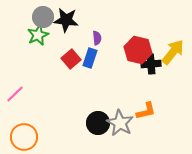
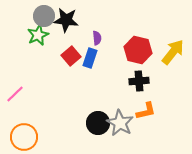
gray circle: moved 1 px right, 1 px up
red square: moved 3 px up
black cross: moved 12 px left, 17 px down
